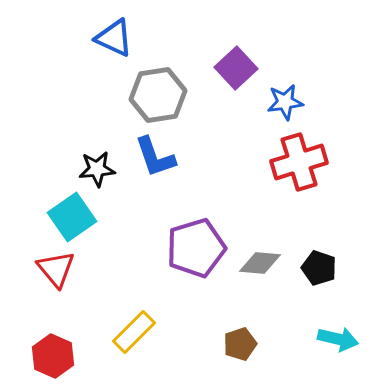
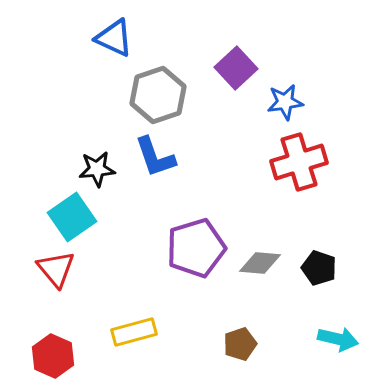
gray hexagon: rotated 10 degrees counterclockwise
yellow rectangle: rotated 30 degrees clockwise
